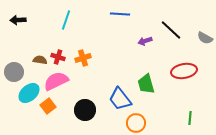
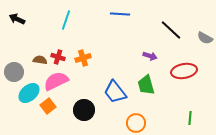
black arrow: moved 1 px left, 1 px up; rotated 28 degrees clockwise
purple arrow: moved 5 px right, 15 px down; rotated 144 degrees counterclockwise
green trapezoid: moved 1 px down
blue trapezoid: moved 5 px left, 7 px up
black circle: moved 1 px left
